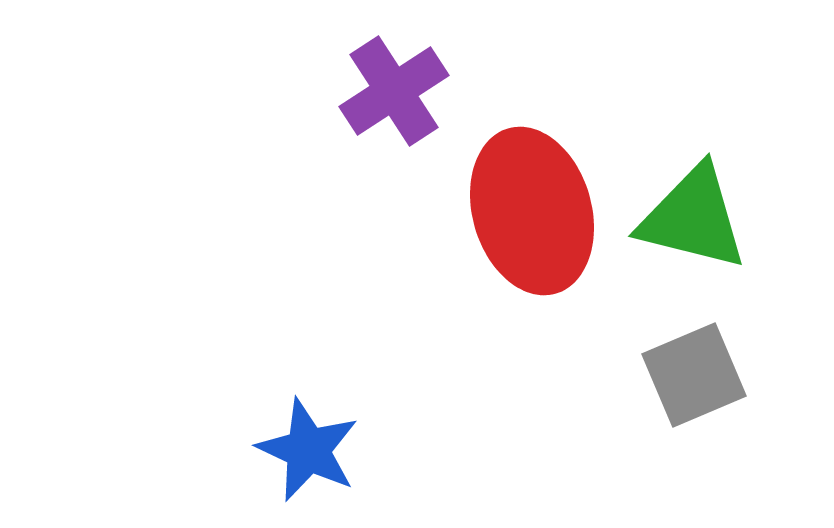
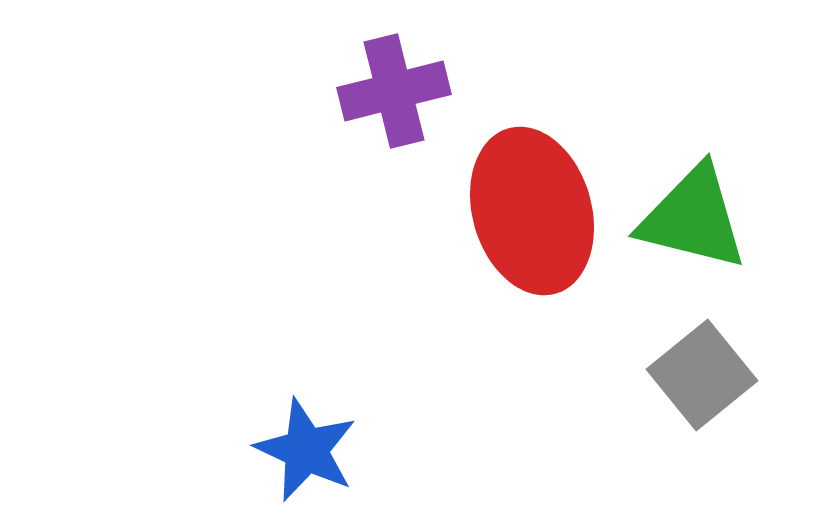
purple cross: rotated 19 degrees clockwise
gray square: moved 8 px right; rotated 16 degrees counterclockwise
blue star: moved 2 px left
